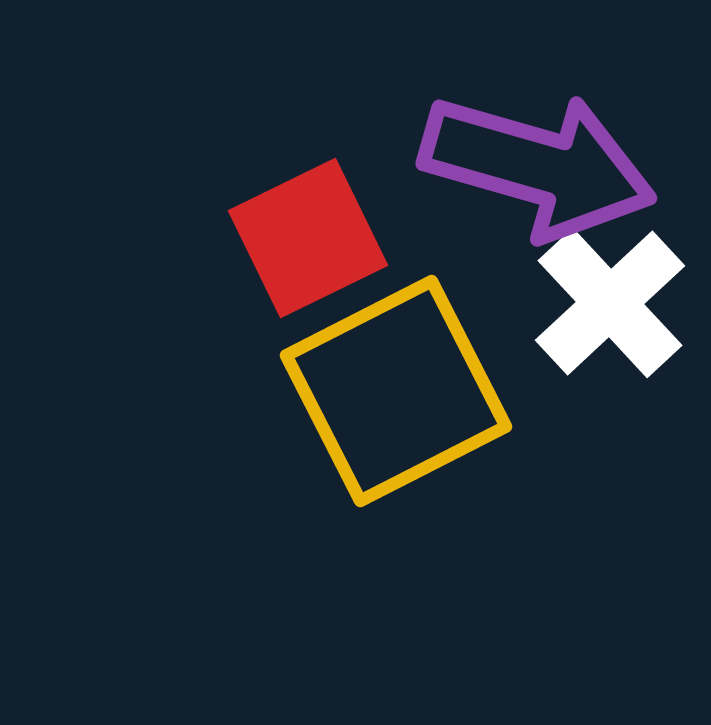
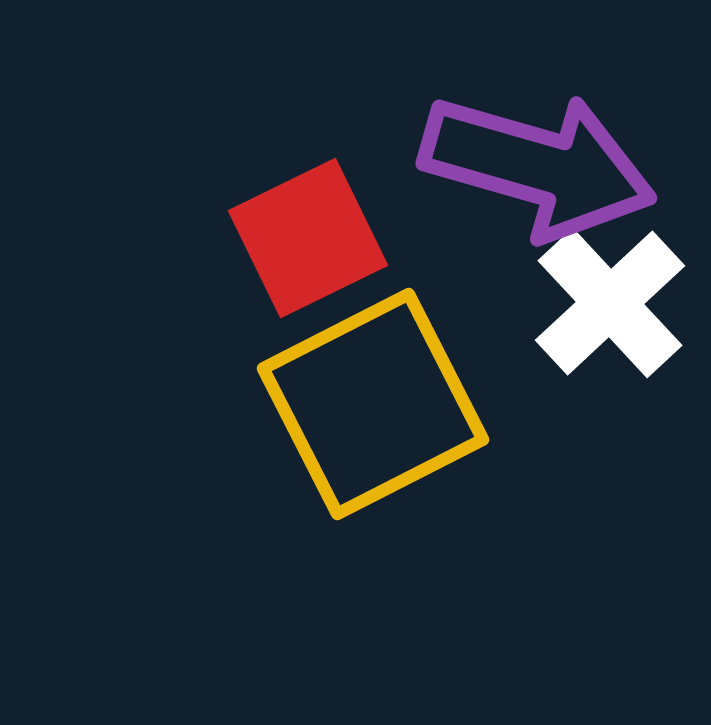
yellow square: moved 23 px left, 13 px down
